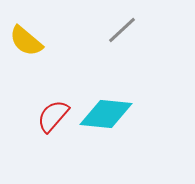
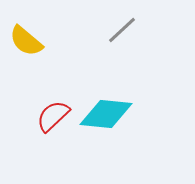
red semicircle: rotated 6 degrees clockwise
